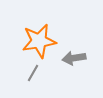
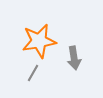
gray arrow: rotated 90 degrees counterclockwise
